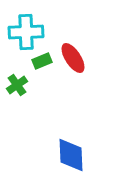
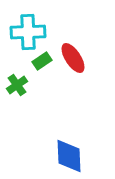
cyan cross: moved 2 px right
green rectangle: rotated 12 degrees counterclockwise
blue diamond: moved 2 px left, 1 px down
